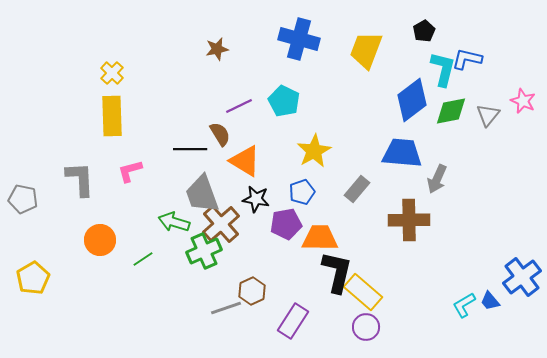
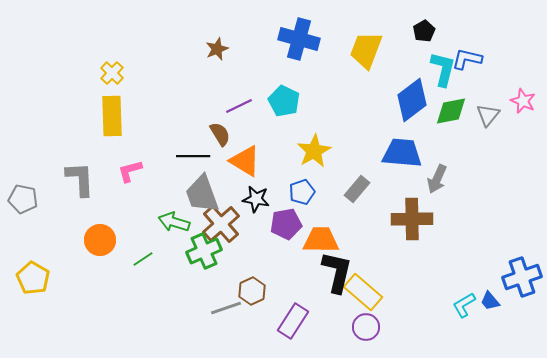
brown star at (217, 49): rotated 10 degrees counterclockwise
black line at (190, 149): moved 3 px right, 7 px down
brown cross at (409, 220): moved 3 px right, 1 px up
orange trapezoid at (320, 238): moved 1 px right, 2 px down
blue cross at (522, 277): rotated 18 degrees clockwise
yellow pentagon at (33, 278): rotated 12 degrees counterclockwise
